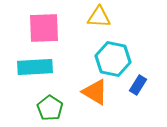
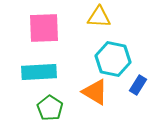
cyan rectangle: moved 4 px right, 5 px down
